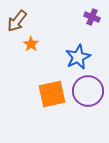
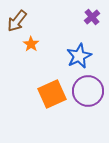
purple cross: rotated 28 degrees clockwise
blue star: moved 1 px right, 1 px up
orange square: rotated 12 degrees counterclockwise
